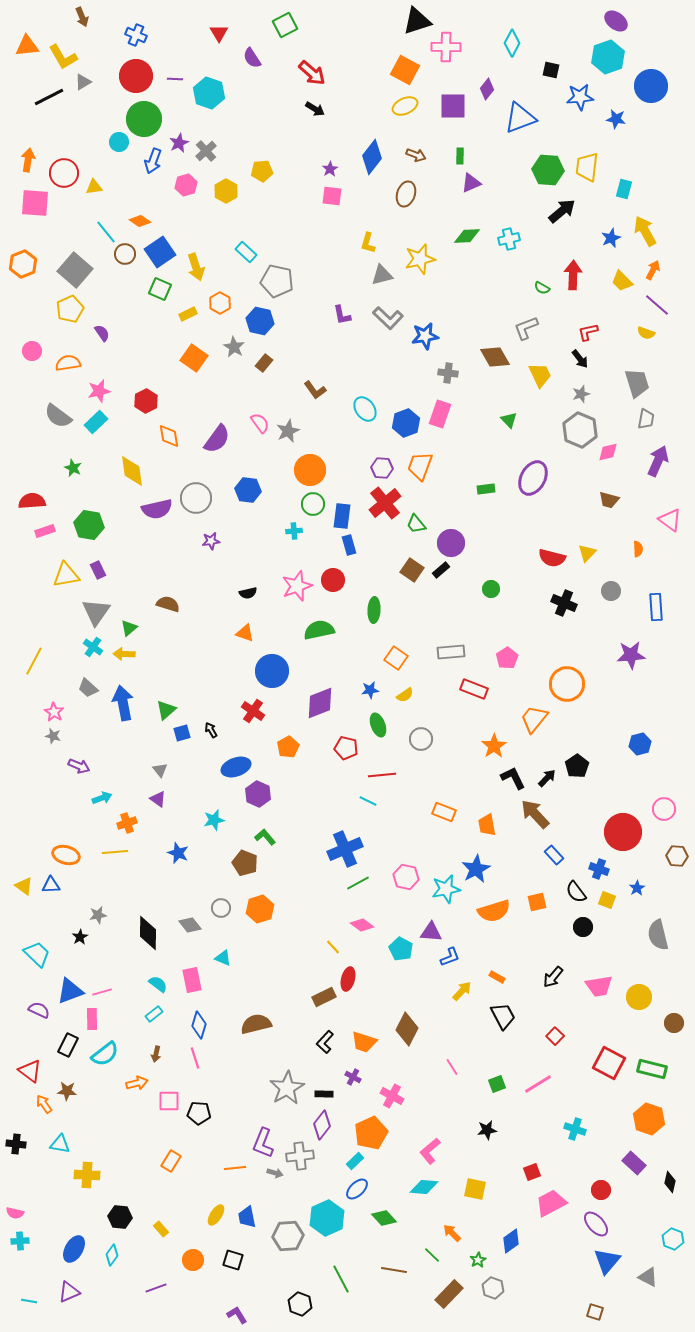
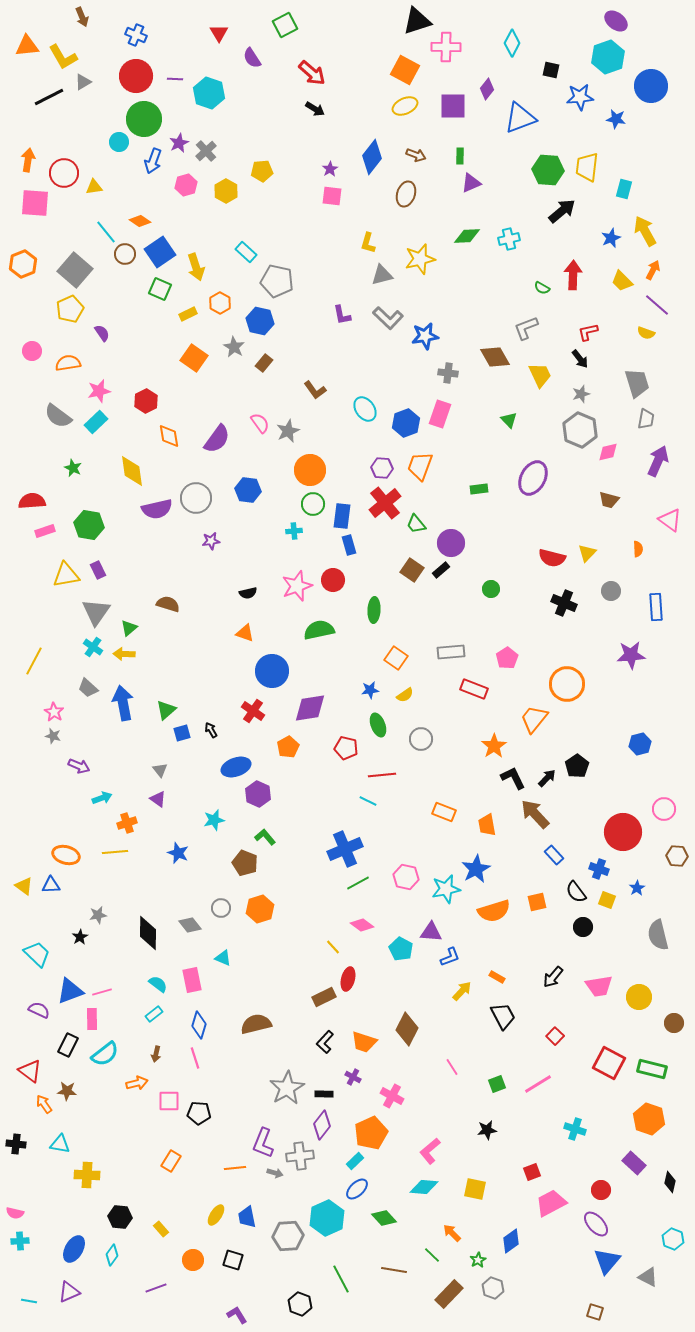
green rectangle at (486, 489): moved 7 px left
purple diamond at (320, 703): moved 10 px left, 5 px down; rotated 12 degrees clockwise
